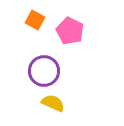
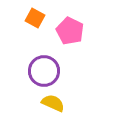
orange square: moved 2 px up
